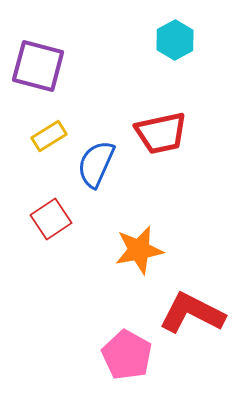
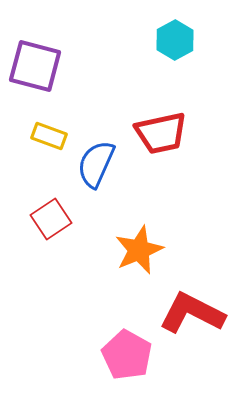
purple square: moved 3 px left
yellow rectangle: rotated 52 degrees clockwise
orange star: rotated 12 degrees counterclockwise
